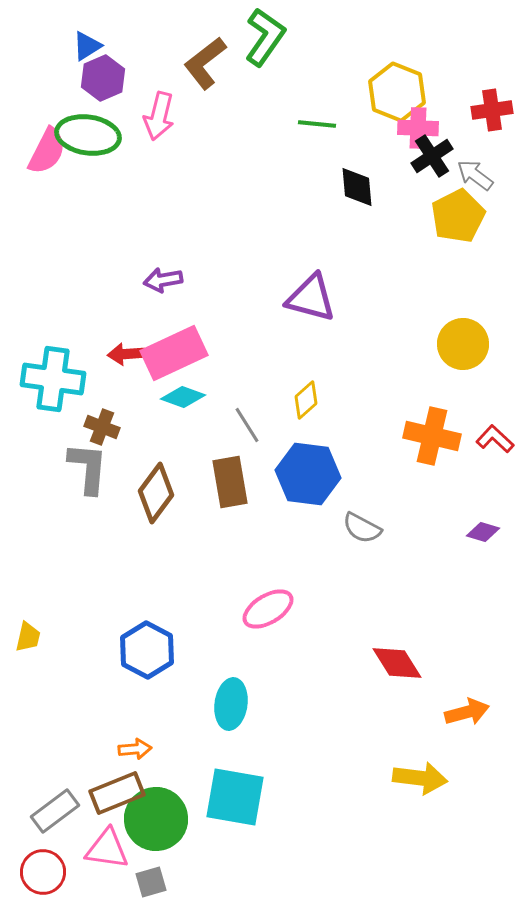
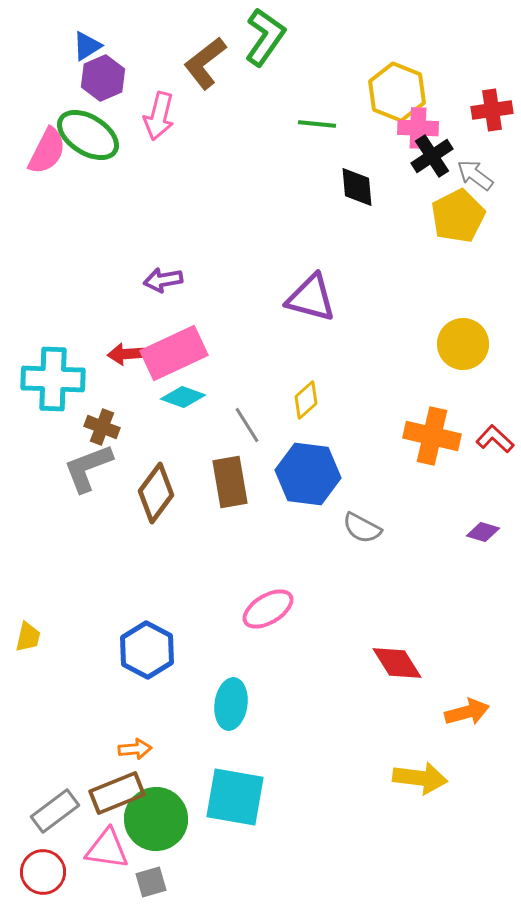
green ellipse at (88, 135): rotated 24 degrees clockwise
cyan cross at (53, 379): rotated 6 degrees counterclockwise
gray L-shape at (88, 468): rotated 116 degrees counterclockwise
